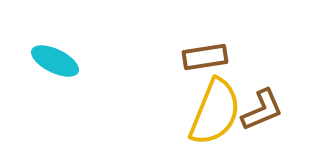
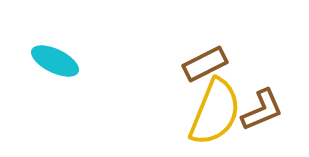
brown rectangle: moved 7 px down; rotated 18 degrees counterclockwise
